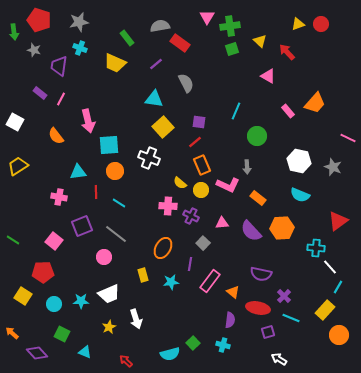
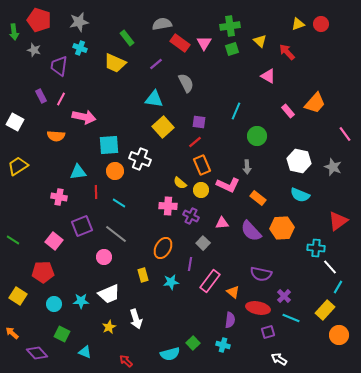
pink triangle at (207, 17): moved 3 px left, 26 px down
gray semicircle at (160, 26): moved 2 px right, 2 px up
purple rectangle at (40, 93): moved 1 px right, 3 px down; rotated 24 degrees clockwise
pink arrow at (88, 121): moved 4 px left, 4 px up; rotated 65 degrees counterclockwise
orange semicircle at (56, 136): rotated 48 degrees counterclockwise
pink line at (348, 138): moved 3 px left, 4 px up; rotated 28 degrees clockwise
white cross at (149, 158): moved 9 px left, 1 px down
yellow square at (23, 296): moved 5 px left
